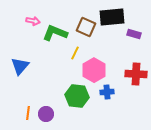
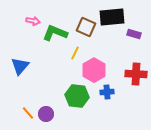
orange line: rotated 48 degrees counterclockwise
